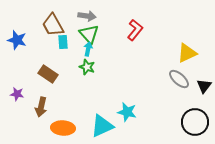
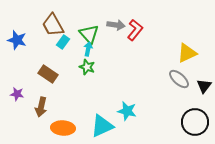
gray arrow: moved 29 px right, 9 px down
cyan rectangle: rotated 40 degrees clockwise
cyan star: moved 1 px up
